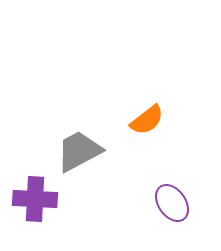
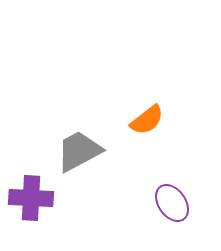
purple cross: moved 4 px left, 1 px up
